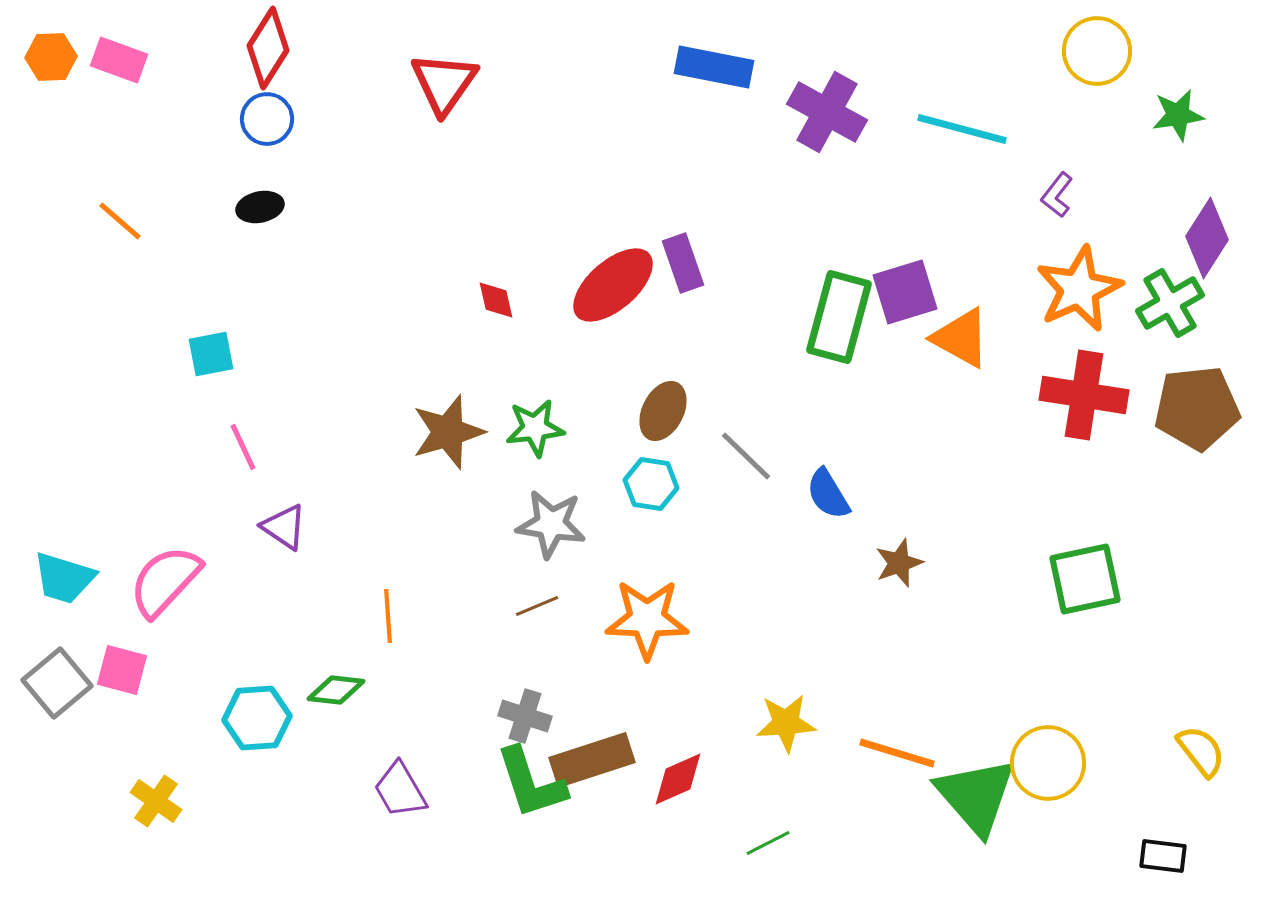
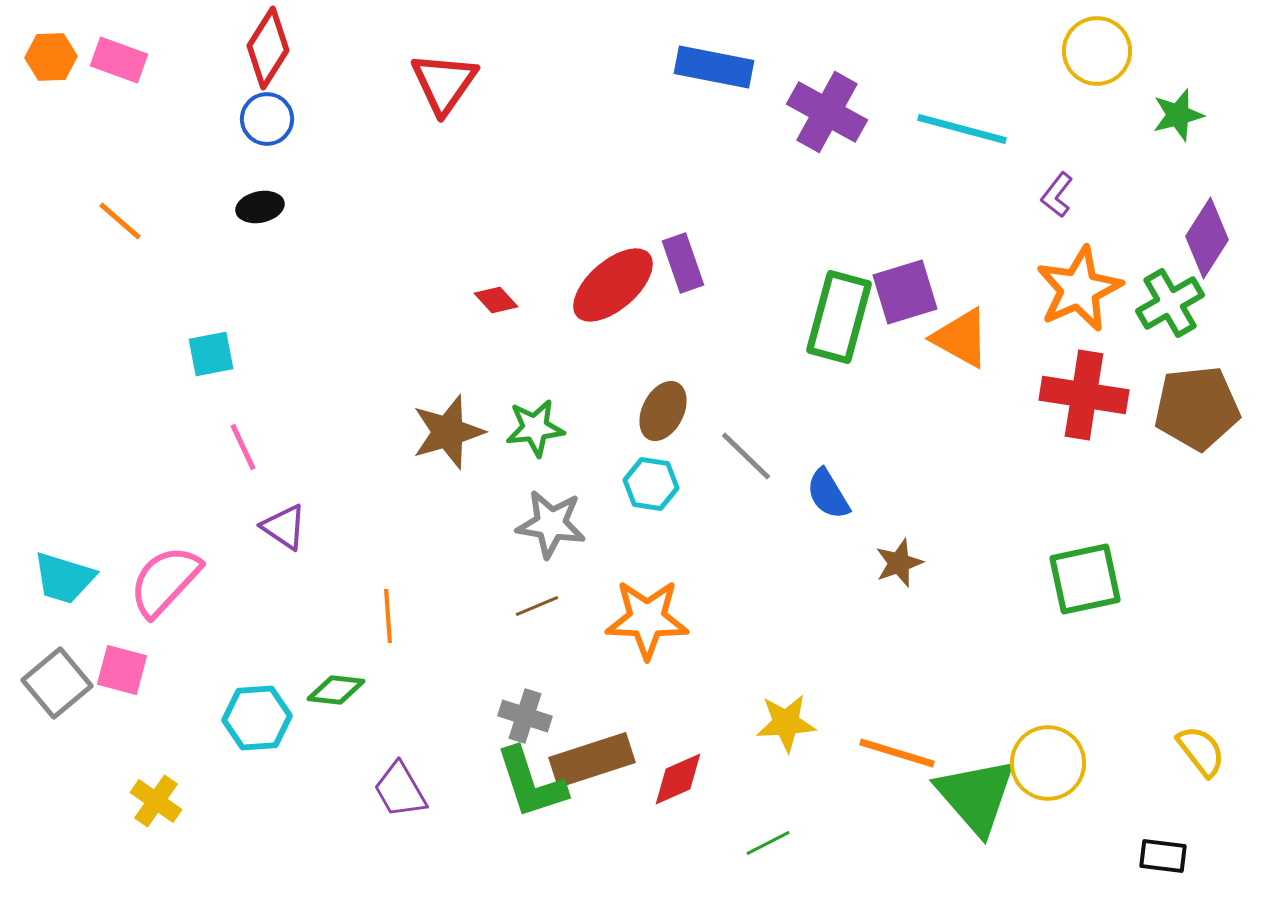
green star at (1178, 115): rotated 6 degrees counterclockwise
red diamond at (496, 300): rotated 30 degrees counterclockwise
